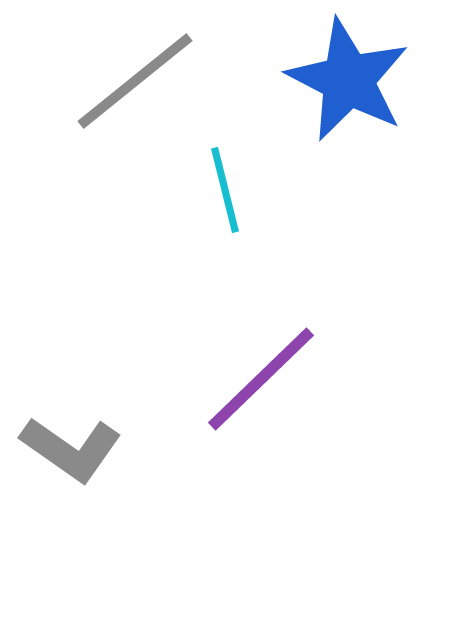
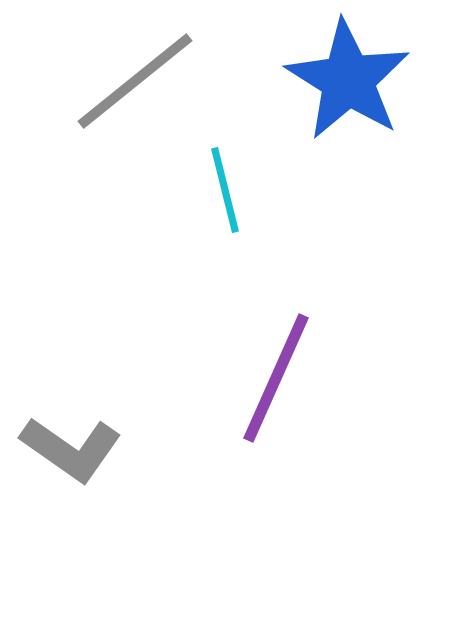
blue star: rotated 5 degrees clockwise
purple line: moved 15 px right, 1 px up; rotated 22 degrees counterclockwise
